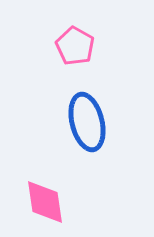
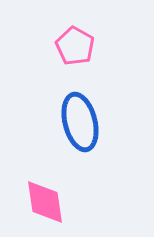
blue ellipse: moved 7 px left
